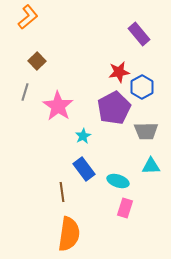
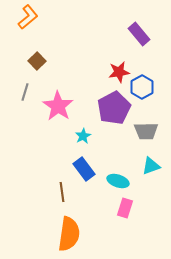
cyan triangle: rotated 18 degrees counterclockwise
